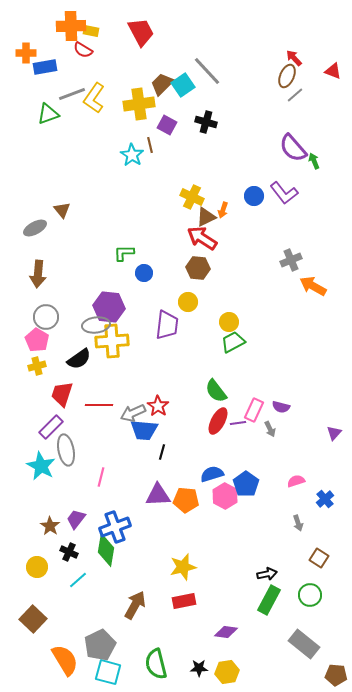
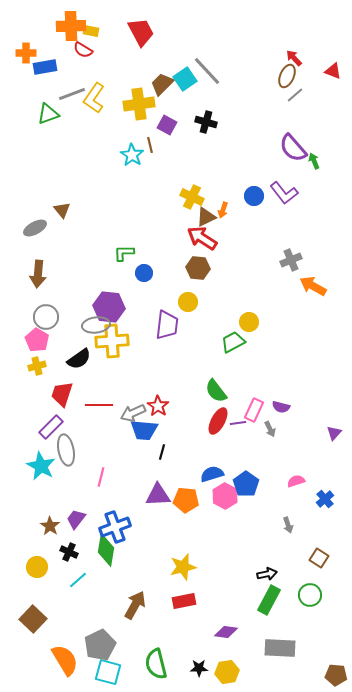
cyan square at (183, 85): moved 2 px right, 6 px up
yellow circle at (229, 322): moved 20 px right
gray arrow at (298, 523): moved 10 px left, 2 px down
gray rectangle at (304, 644): moved 24 px left, 4 px down; rotated 36 degrees counterclockwise
